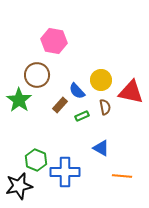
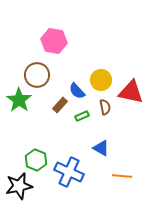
blue cross: moved 4 px right; rotated 24 degrees clockwise
